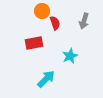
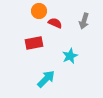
orange circle: moved 3 px left
red semicircle: rotated 48 degrees counterclockwise
